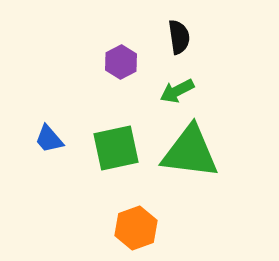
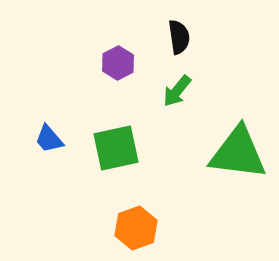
purple hexagon: moved 3 px left, 1 px down
green arrow: rotated 24 degrees counterclockwise
green triangle: moved 48 px right, 1 px down
